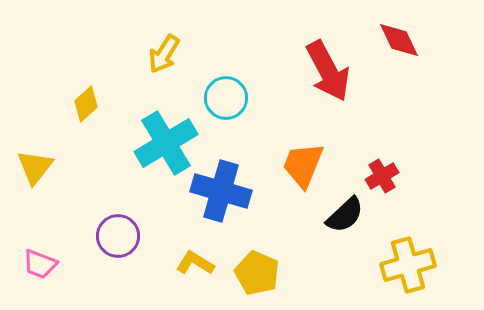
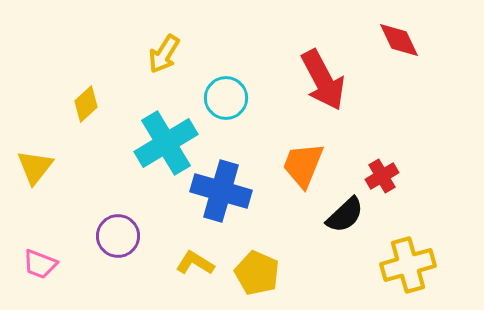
red arrow: moved 5 px left, 9 px down
